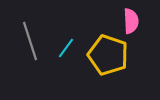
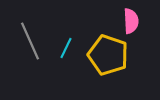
gray line: rotated 6 degrees counterclockwise
cyan line: rotated 10 degrees counterclockwise
